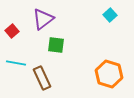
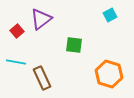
cyan square: rotated 16 degrees clockwise
purple triangle: moved 2 px left
red square: moved 5 px right
green square: moved 18 px right
cyan line: moved 1 px up
